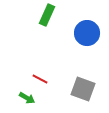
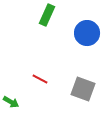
green arrow: moved 16 px left, 4 px down
